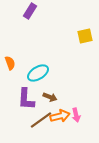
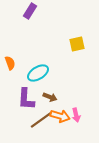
yellow square: moved 8 px left, 8 px down
orange arrow: rotated 30 degrees clockwise
